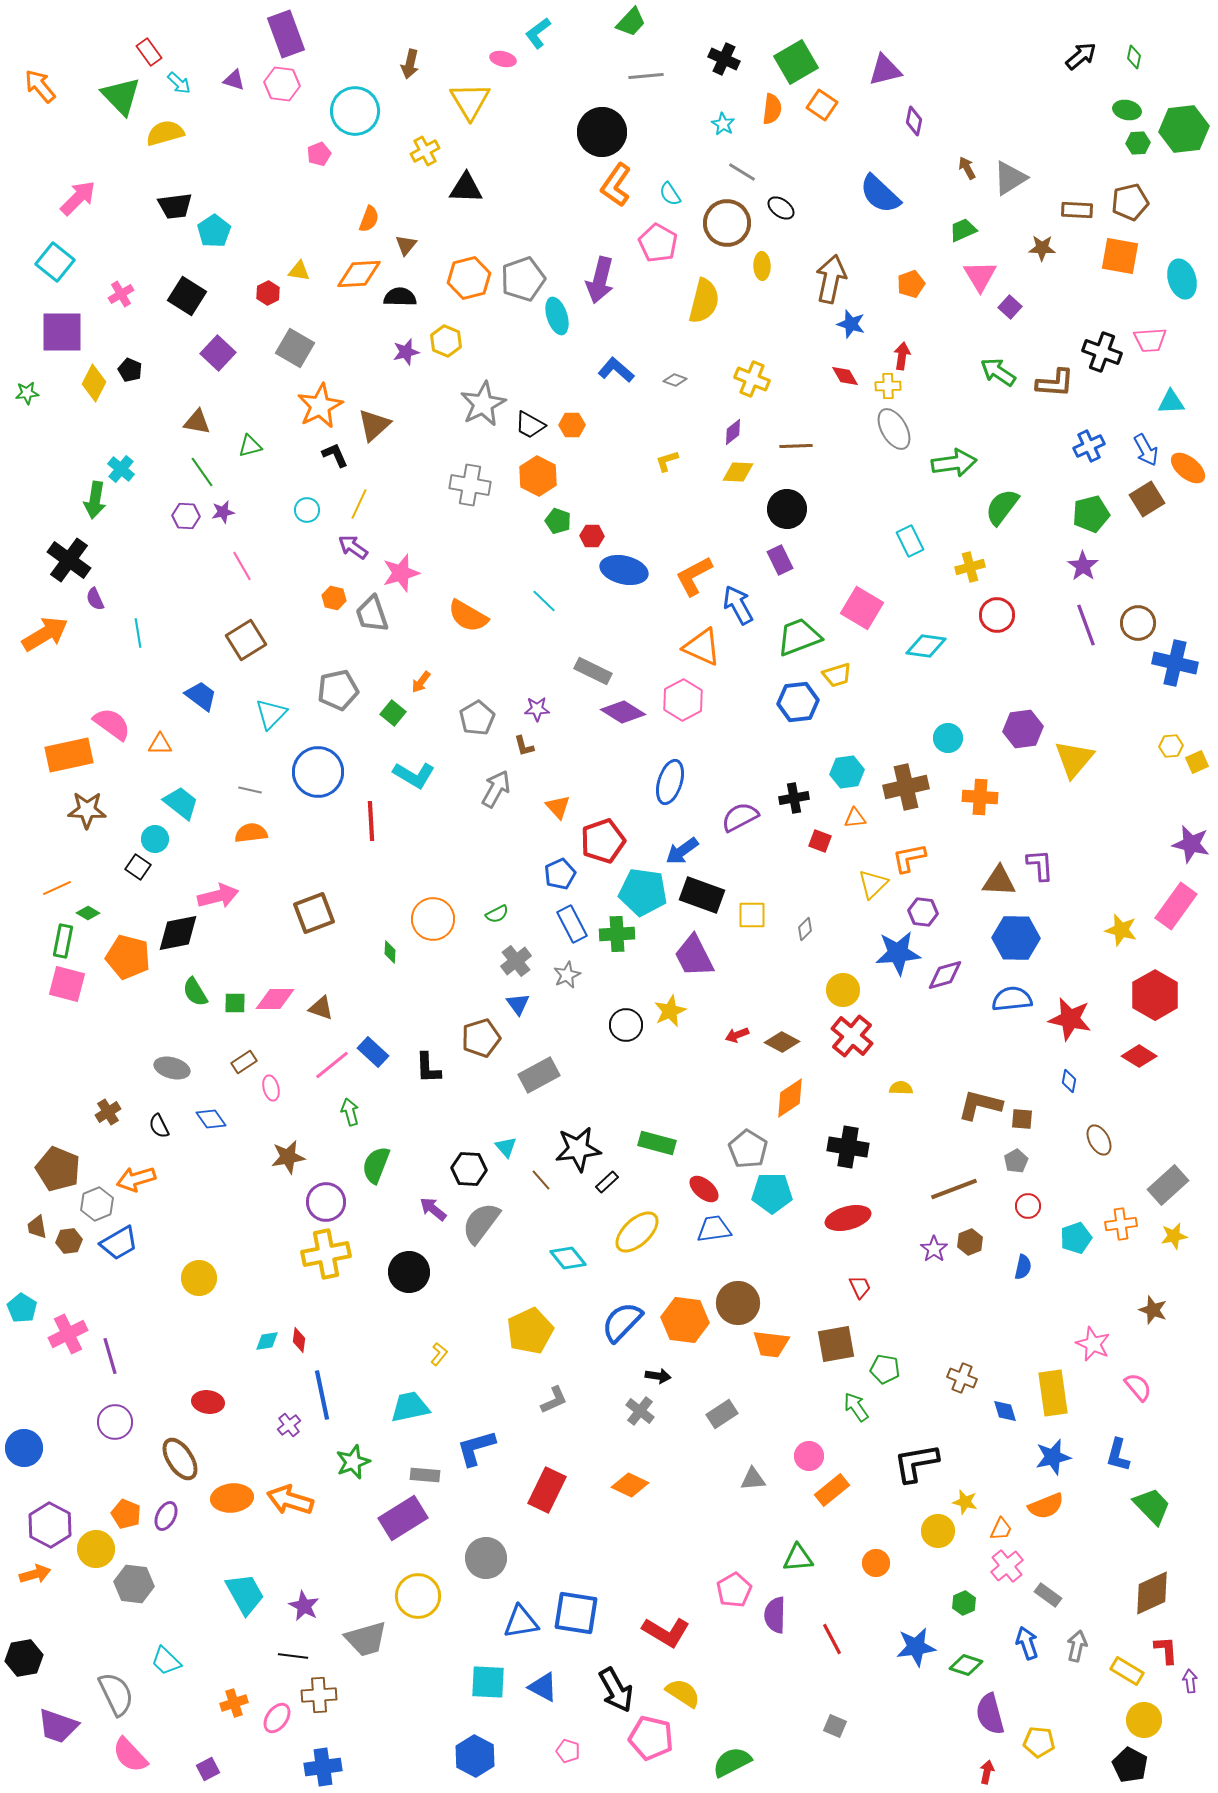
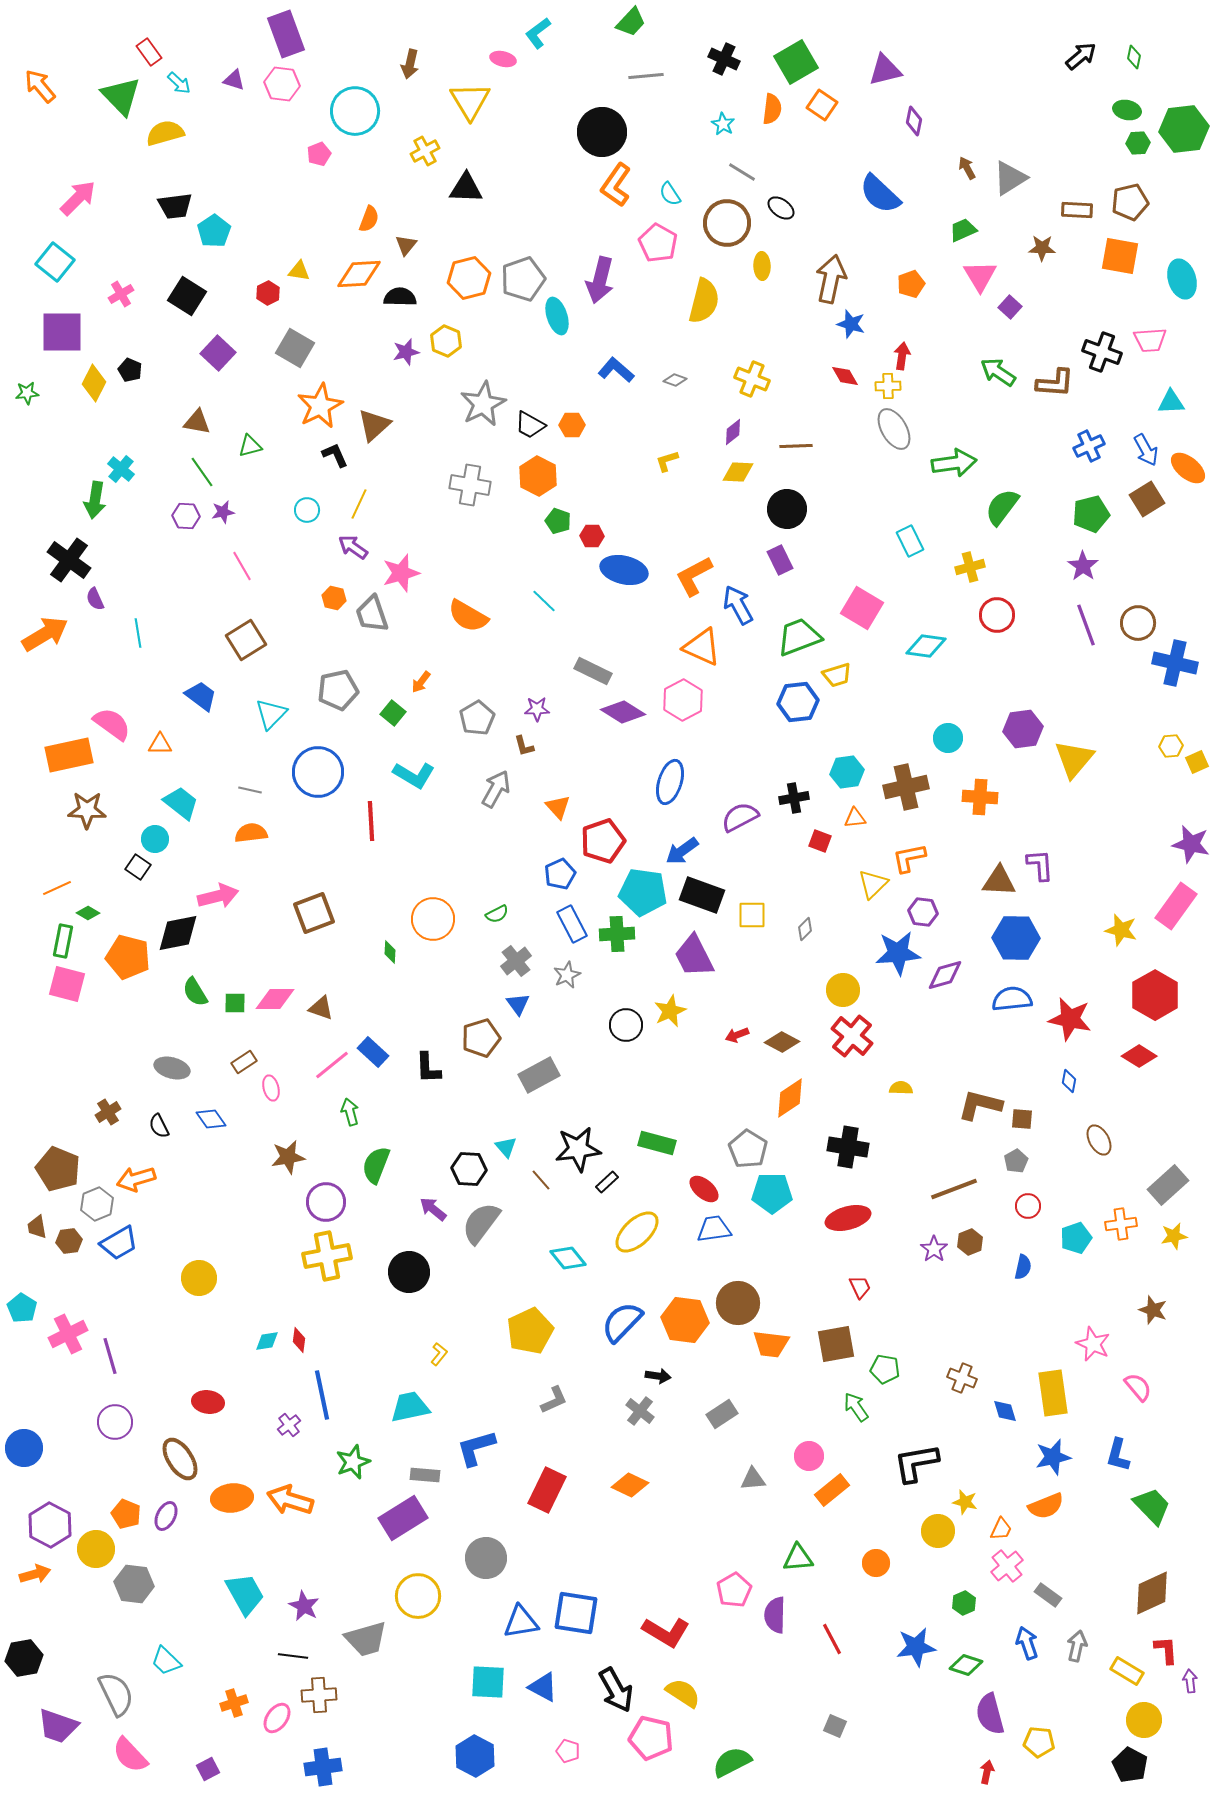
yellow cross at (326, 1254): moved 1 px right, 2 px down
